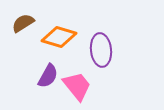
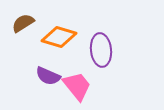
purple semicircle: rotated 85 degrees clockwise
